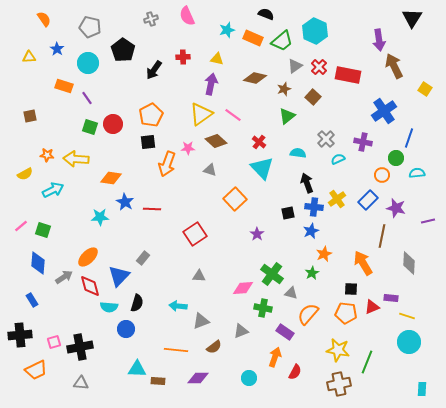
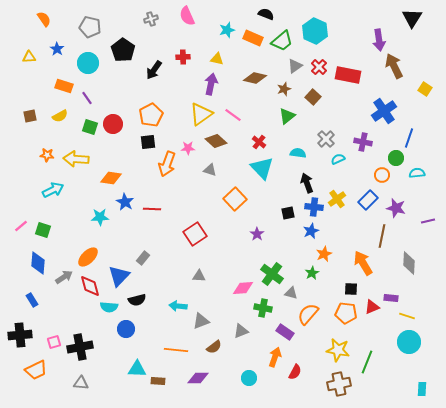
yellow semicircle at (25, 174): moved 35 px right, 58 px up
black semicircle at (137, 303): moved 3 px up; rotated 60 degrees clockwise
